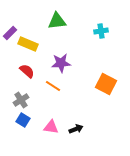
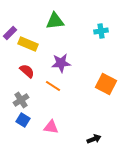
green triangle: moved 2 px left
black arrow: moved 18 px right, 10 px down
